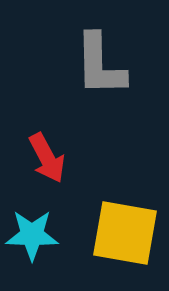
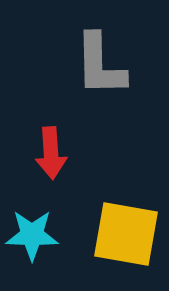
red arrow: moved 4 px right, 5 px up; rotated 24 degrees clockwise
yellow square: moved 1 px right, 1 px down
